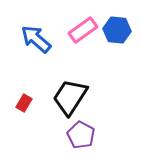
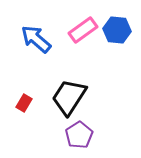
black trapezoid: moved 1 px left
purple pentagon: moved 2 px left; rotated 12 degrees clockwise
